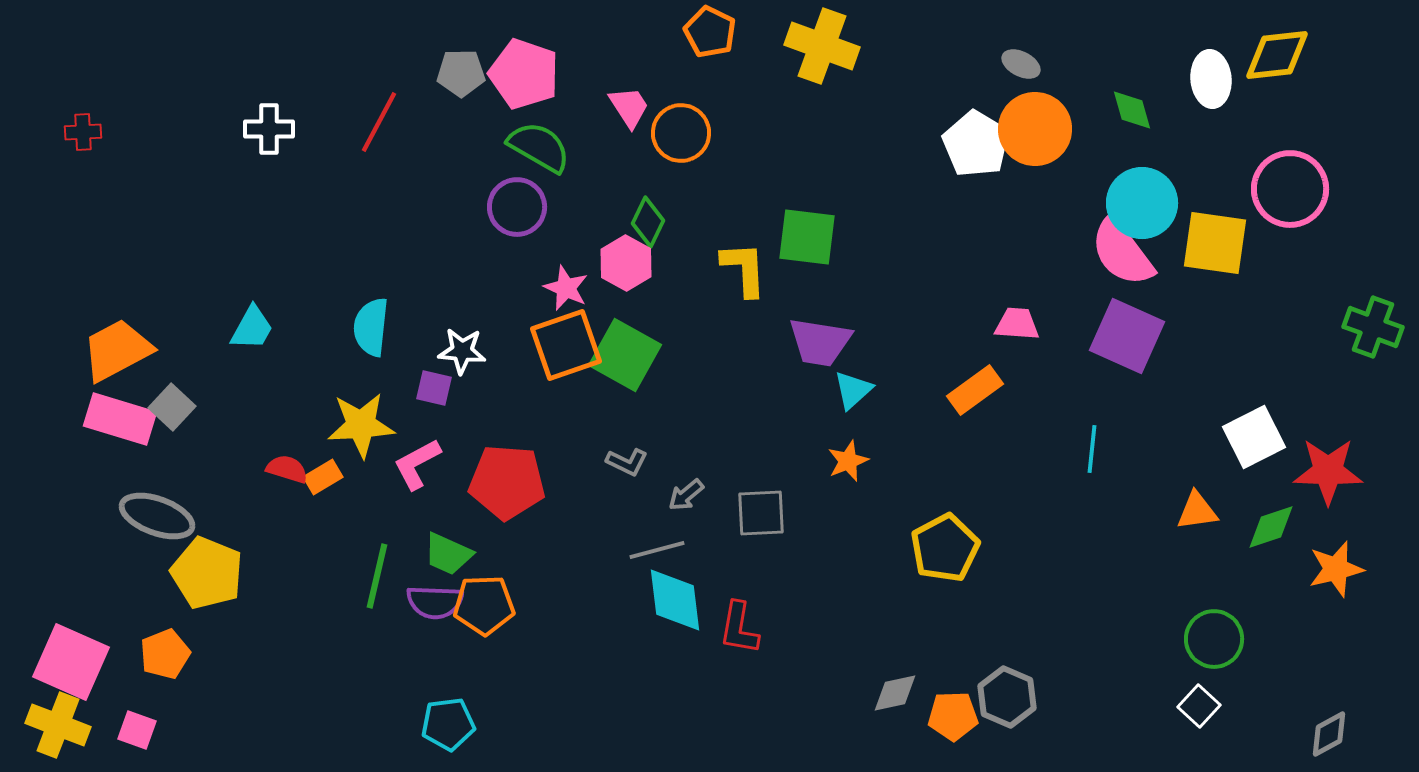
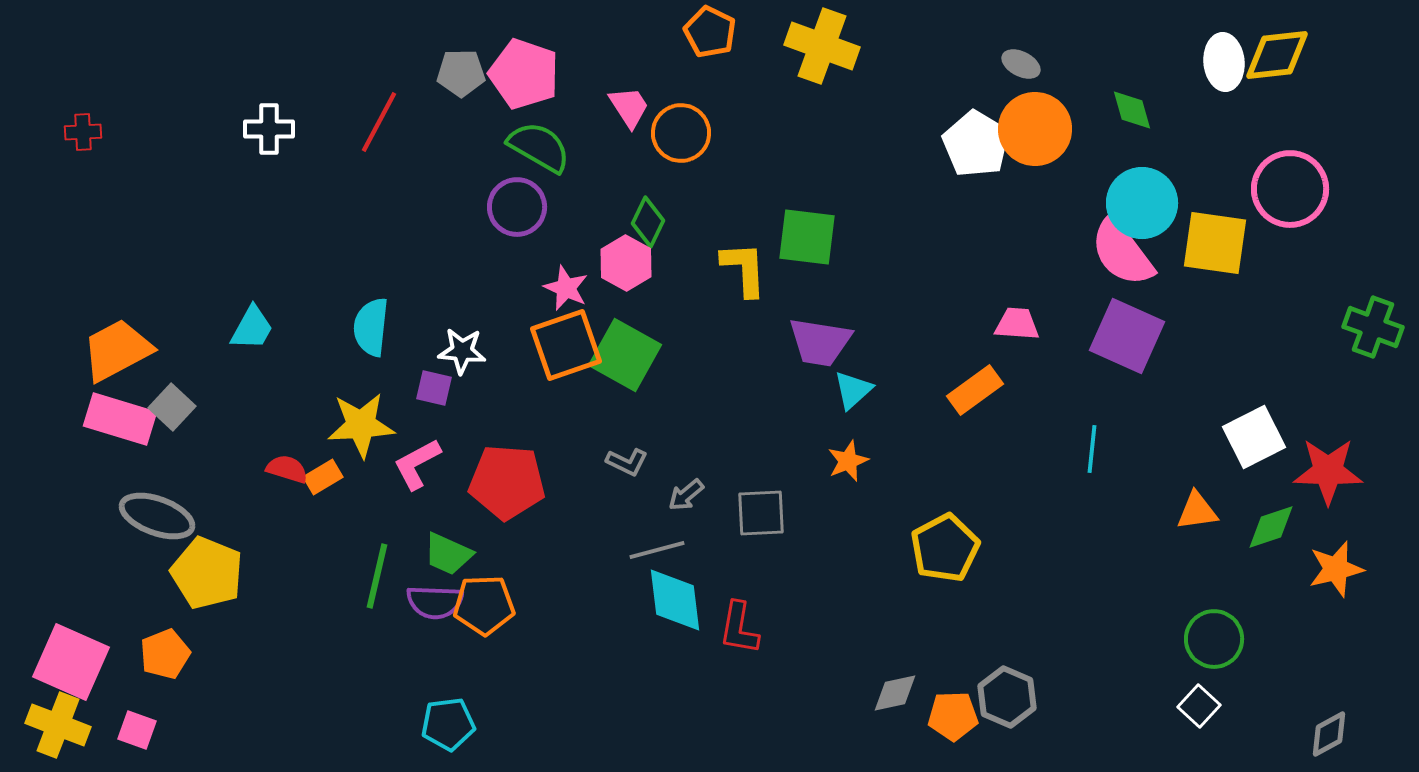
white ellipse at (1211, 79): moved 13 px right, 17 px up
